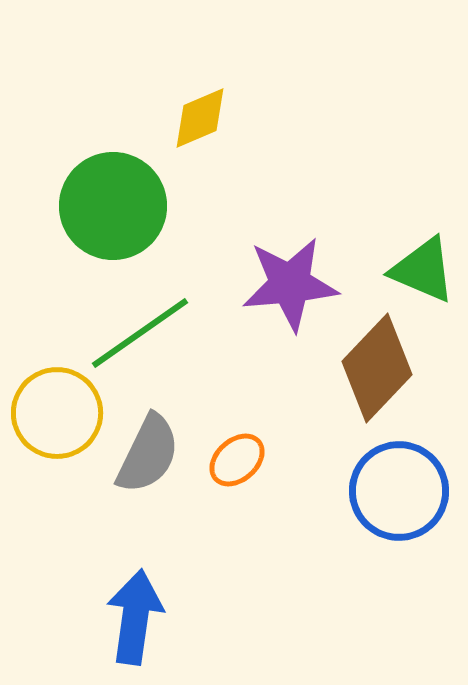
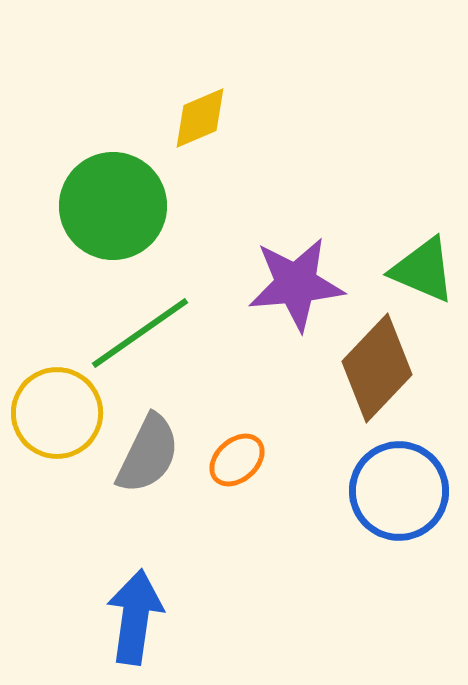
purple star: moved 6 px right
